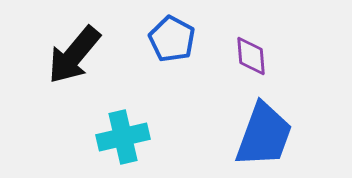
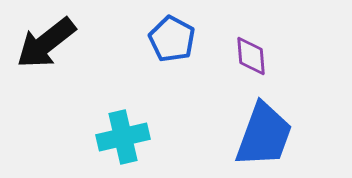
black arrow: moved 28 px left, 12 px up; rotated 12 degrees clockwise
